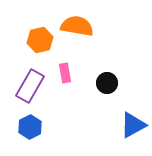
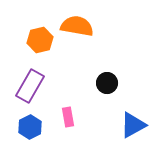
pink rectangle: moved 3 px right, 44 px down
